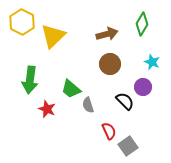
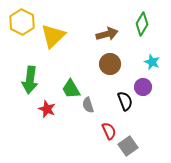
green trapezoid: rotated 20 degrees clockwise
black semicircle: rotated 24 degrees clockwise
